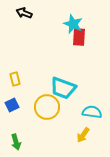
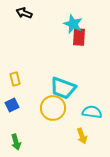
yellow circle: moved 6 px right, 1 px down
yellow arrow: moved 1 px left, 1 px down; rotated 56 degrees counterclockwise
